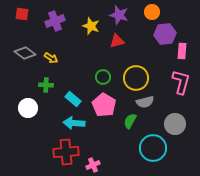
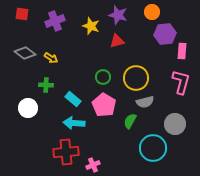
purple star: moved 1 px left
